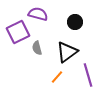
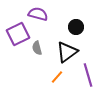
black circle: moved 1 px right, 5 px down
purple square: moved 2 px down
